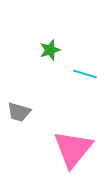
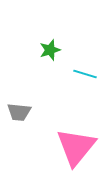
gray trapezoid: rotated 10 degrees counterclockwise
pink triangle: moved 3 px right, 2 px up
